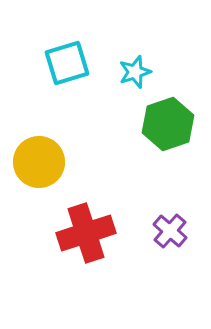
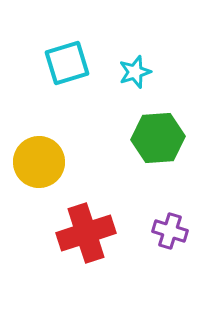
green hexagon: moved 10 px left, 14 px down; rotated 15 degrees clockwise
purple cross: rotated 24 degrees counterclockwise
